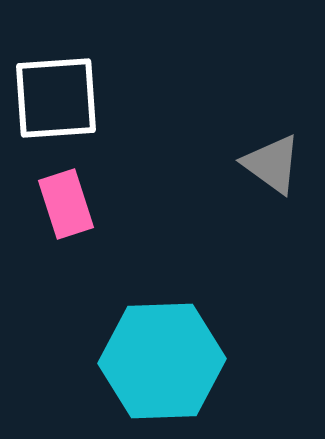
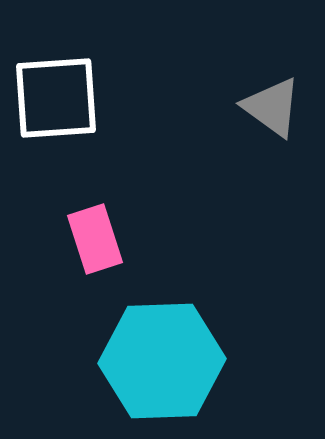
gray triangle: moved 57 px up
pink rectangle: moved 29 px right, 35 px down
